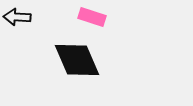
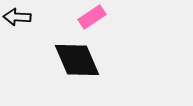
pink rectangle: rotated 52 degrees counterclockwise
